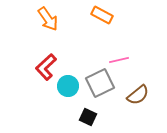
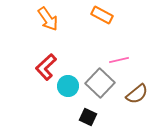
gray square: rotated 20 degrees counterclockwise
brown semicircle: moved 1 px left, 1 px up
